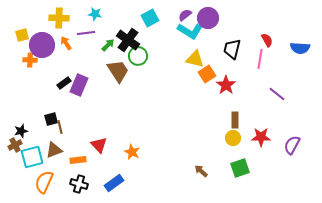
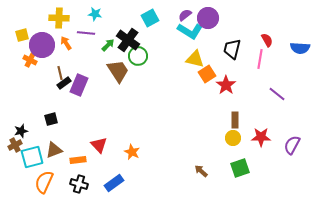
purple line at (86, 33): rotated 12 degrees clockwise
orange cross at (30, 60): rotated 24 degrees clockwise
brown line at (60, 127): moved 54 px up
